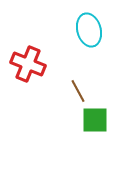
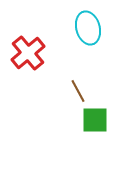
cyan ellipse: moved 1 px left, 2 px up
red cross: moved 11 px up; rotated 28 degrees clockwise
